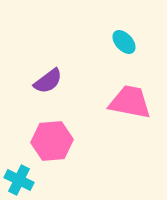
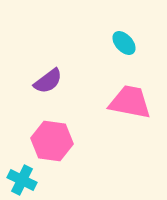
cyan ellipse: moved 1 px down
pink hexagon: rotated 12 degrees clockwise
cyan cross: moved 3 px right
